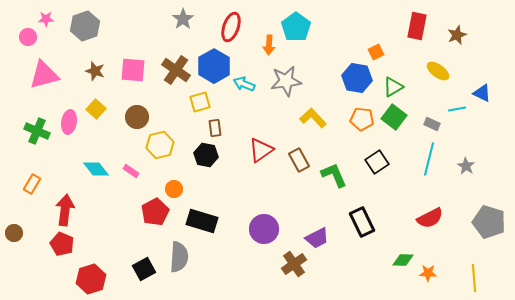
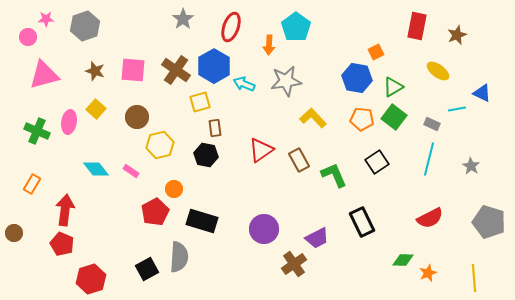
gray star at (466, 166): moved 5 px right
black square at (144, 269): moved 3 px right
orange star at (428, 273): rotated 24 degrees counterclockwise
